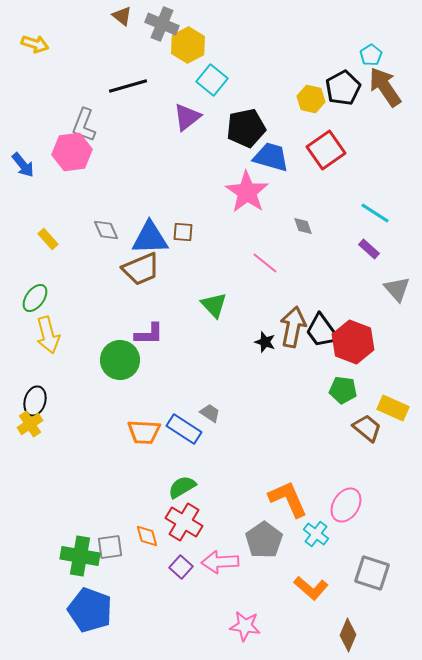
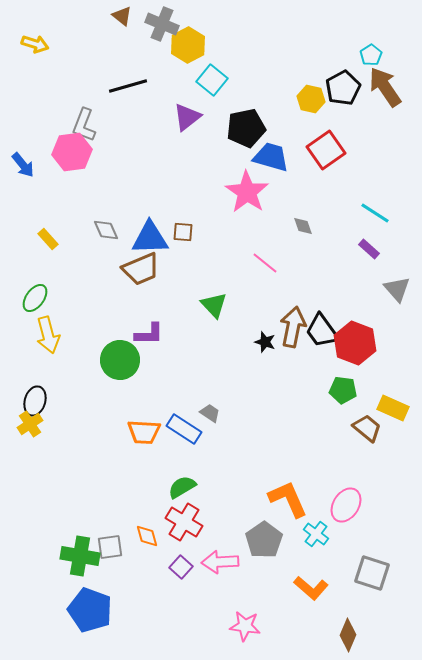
red hexagon at (353, 342): moved 2 px right, 1 px down
